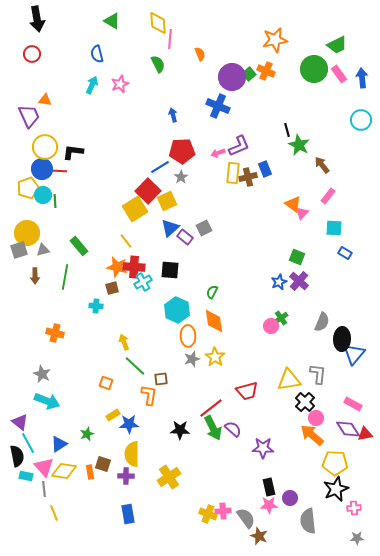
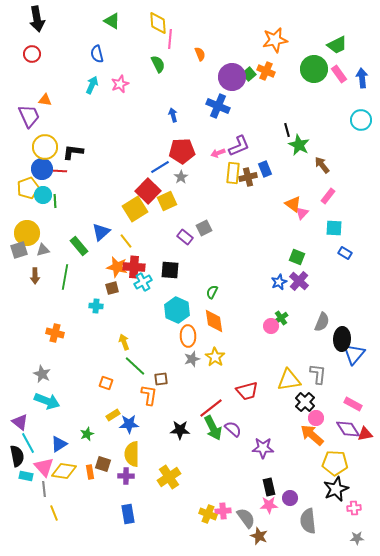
blue triangle at (170, 228): moved 69 px left, 4 px down
